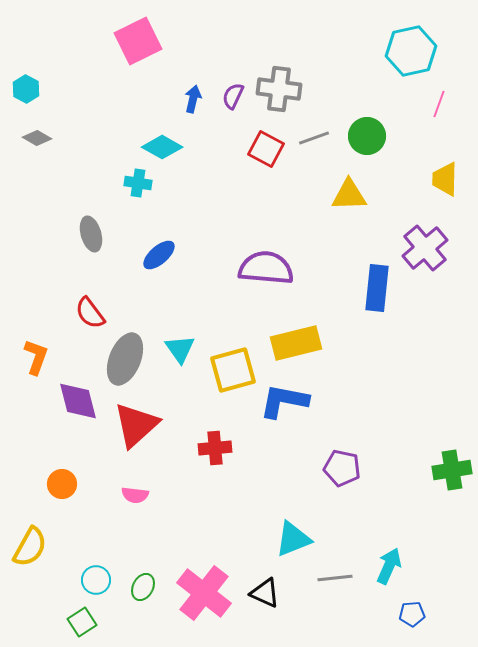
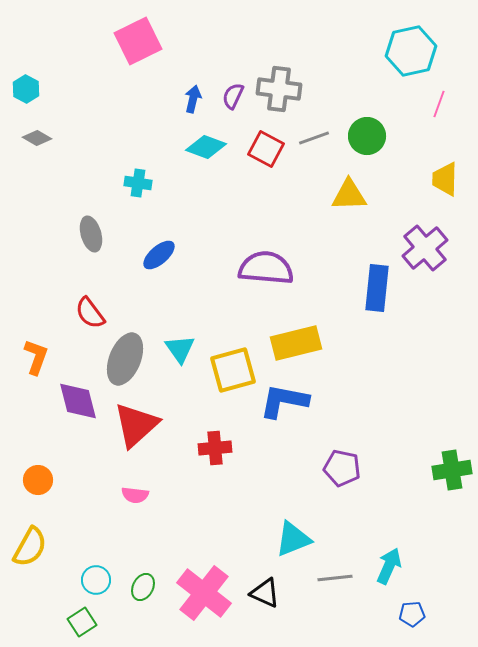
cyan diamond at (162, 147): moved 44 px right; rotated 9 degrees counterclockwise
orange circle at (62, 484): moved 24 px left, 4 px up
